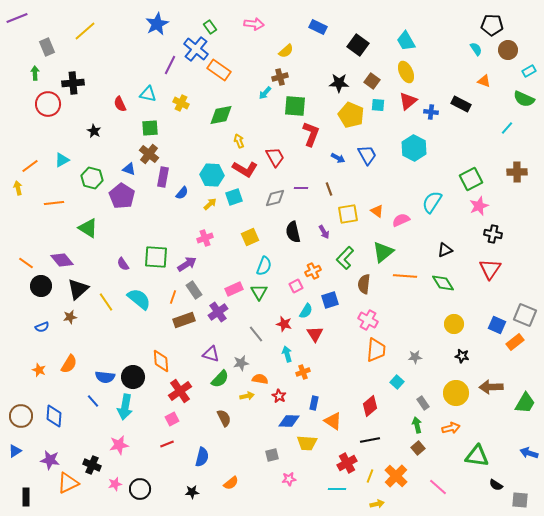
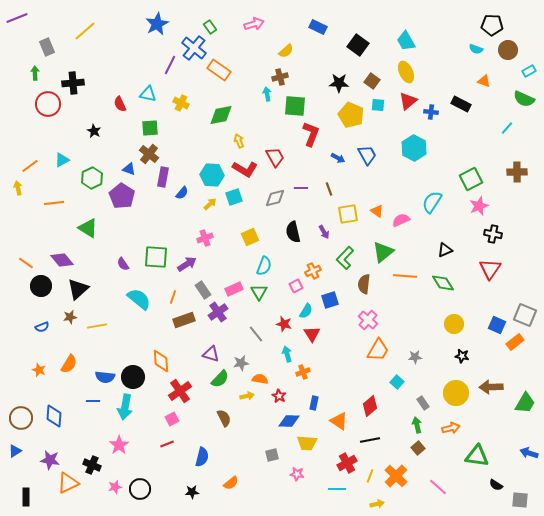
pink arrow at (254, 24): rotated 24 degrees counterclockwise
blue cross at (196, 49): moved 2 px left, 1 px up
cyan semicircle at (476, 49): rotated 144 degrees clockwise
cyan arrow at (265, 93): moved 2 px right, 1 px down; rotated 128 degrees clockwise
green hexagon at (92, 178): rotated 20 degrees clockwise
gray rectangle at (194, 290): moved 9 px right
yellow line at (106, 302): moved 9 px left, 24 px down; rotated 66 degrees counterclockwise
pink cross at (368, 320): rotated 12 degrees clockwise
red triangle at (315, 334): moved 3 px left
orange trapezoid at (376, 350): moved 2 px right; rotated 25 degrees clockwise
blue line at (93, 401): rotated 48 degrees counterclockwise
brown circle at (21, 416): moved 2 px down
orange triangle at (333, 421): moved 6 px right
pink star at (119, 445): rotated 24 degrees counterclockwise
pink star at (289, 479): moved 8 px right, 5 px up; rotated 16 degrees clockwise
pink star at (115, 484): moved 3 px down
